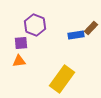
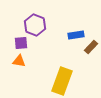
brown rectangle: moved 19 px down
orange triangle: rotated 16 degrees clockwise
yellow rectangle: moved 2 px down; rotated 16 degrees counterclockwise
